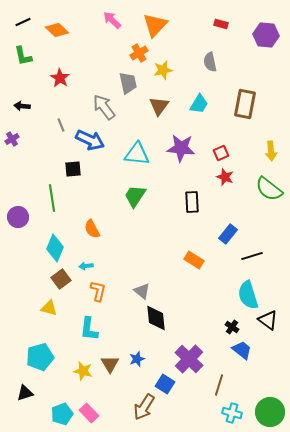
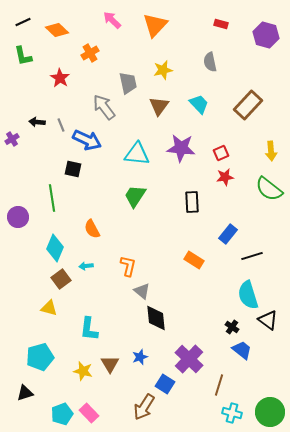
purple hexagon at (266, 35): rotated 10 degrees clockwise
orange cross at (139, 53): moved 49 px left
cyan trapezoid at (199, 104): rotated 75 degrees counterclockwise
brown rectangle at (245, 104): moved 3 px right, 1 px down; rotated 32 degrees clockwise
black arrow at (22, 106): moved 15 px right, 16 px down
blue arrow at (90, 140): moved 3 px left
black square at (73, 169): rotated 18 degrees clockwise
red star at (225, 177): rotated 30 degrees counterclockwise
orange L-shape at (98, 291): moved 30 px right, 25 px up
blue star at (137, 359): moved 3 px right, 2 px up
